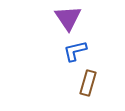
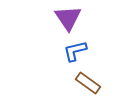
brown rectangle: rotated 70 degrees counterclockwise
